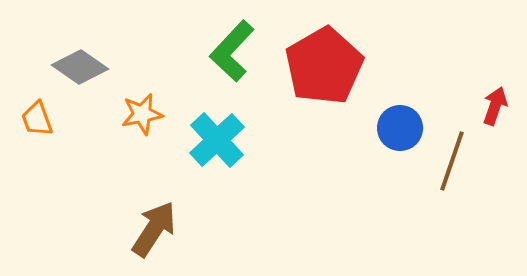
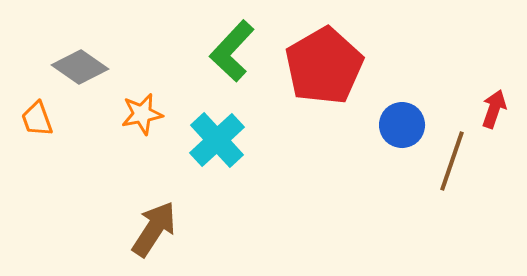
red arrow: moved 1 px left, 3 px down
blue circle: moved 2 px right, 3 px up
